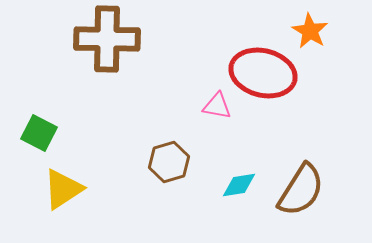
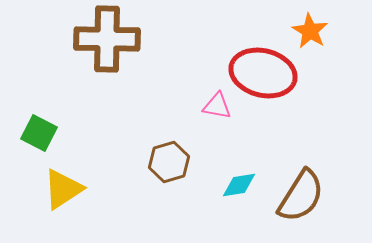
brown semicircle: moved 6 px down
